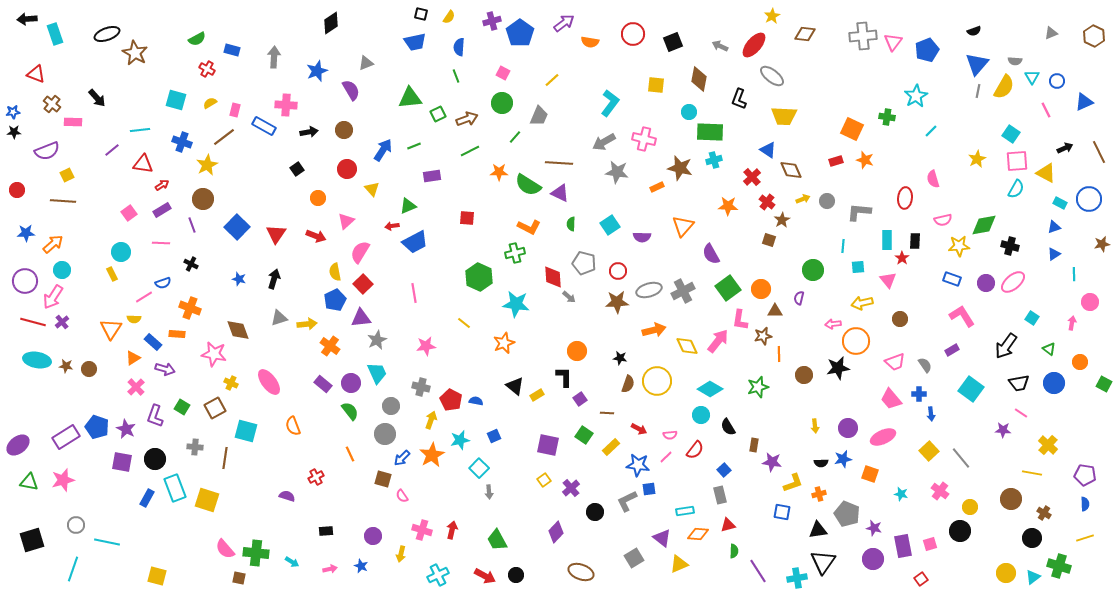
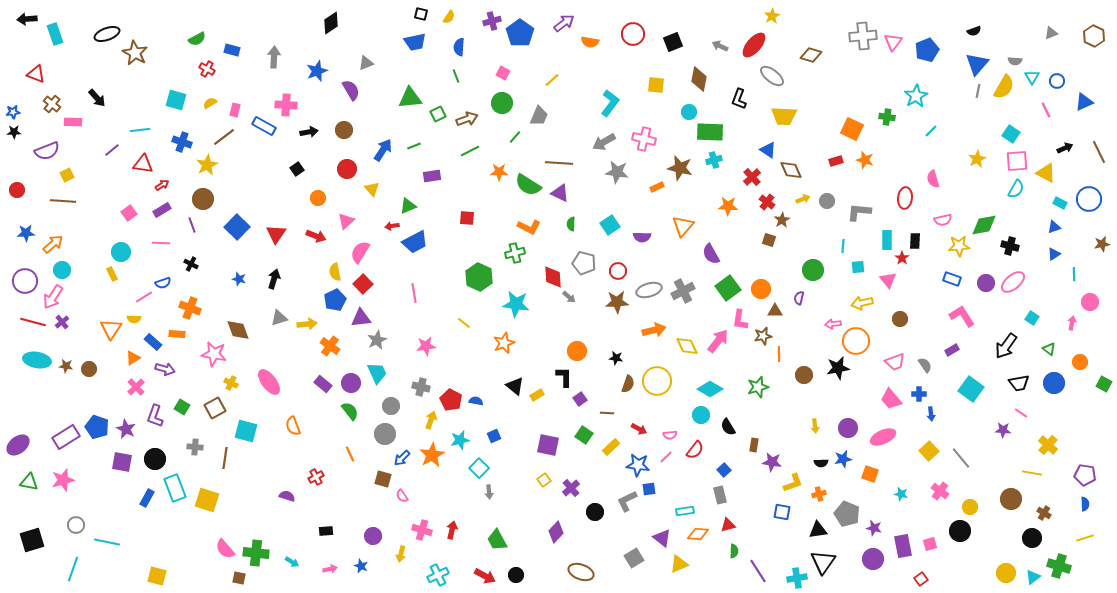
brown diamond at (805, 34): moved 6 px right, 21 px down; rotated 10 degrees clockwise
black star at (620, 358): moved 4 px left
